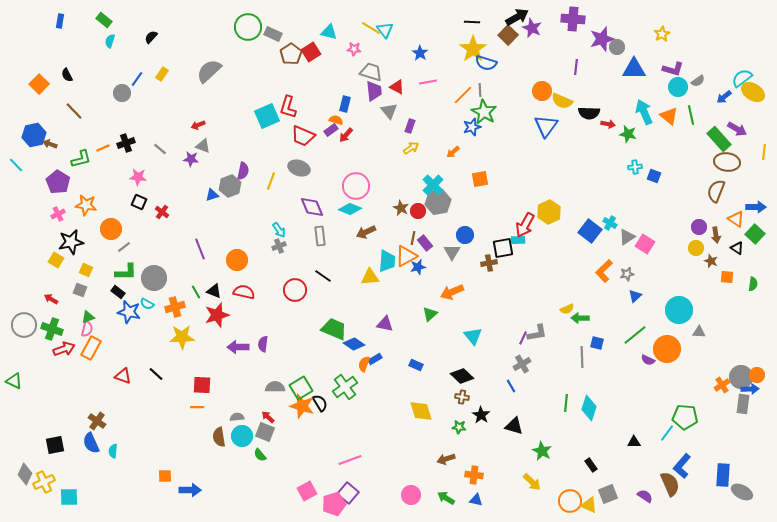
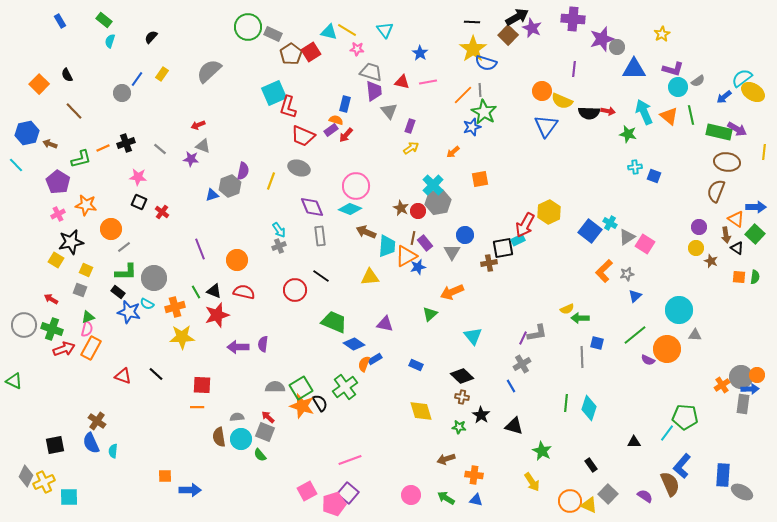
blue rectangle at (60, 21): rotated 40 degrees counterclockwise
yellow line at (371, 28): moved 24 px left, 2 px down
pink star at (354, 49): moved 3 px right
purple line at (576, 67): moved 2 px left, 2 px down
red triangle at (397, 87): moved 5 px right, 5 px up; rotated 14 degrees counterclockwise
cyan square at (267, 116): moved 7 px right, 23 px up
red arrow at (608, 124): moved 13 px up
blue hexagon at (34, 135): moved 7 px left, 2 px up
green rectangle at (719, 139): moved 7 px up; rotated 35 degrees counterclockwise
brown arrow at (366, 232): rotated 48 degrees clockwise
brown arrow at (716, 235): moved 10 px right
cyan rectangle at (518, 240): rotated 24 degrees counterclockwise
cyan trapezoid at (387, 261): moved 15 px up
black line at (323, 276): moved 2 px left
orange square at (727, 277): moved 12 px right
green semicircle at (753, 284): moved 2 px right, 7 px up
green trapezoid at (334, 329): moved 7 px up
gray triangle at (699, 332): moved 4 px left, 3 px down
cyan circle at (242, 436): moved 1 px left, 3 px down
gray diamond at (25, 474): moved 1 px right, 2 px down
yellow arrow at (532, 482): rotated 12 degrees clockwise
gray square at (608, 494): rotated 24 degrees counterclockwise
